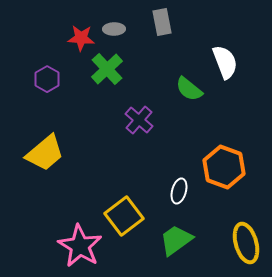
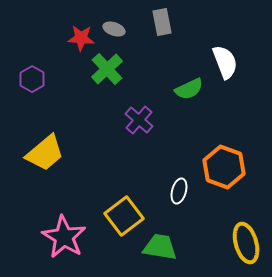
gray ellipse: rotated 20 degrees clockwise
purple hexagon: moved 15 px left
green semicircle: rotated 64 degrees counterclockwise
green trapezoid: moved 16 px left, 7 px down; rotated 45 degrees clockwise
pink star: moved 16 px left, 9 px up
